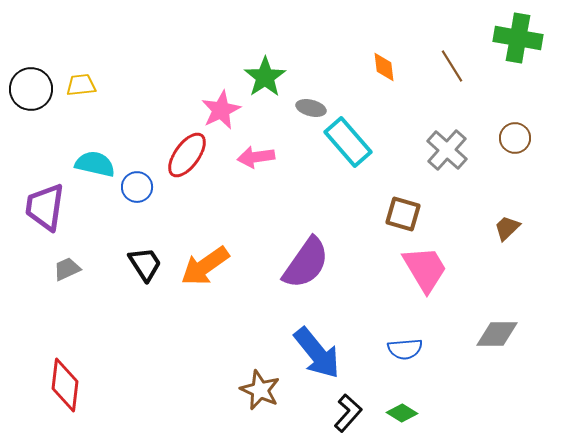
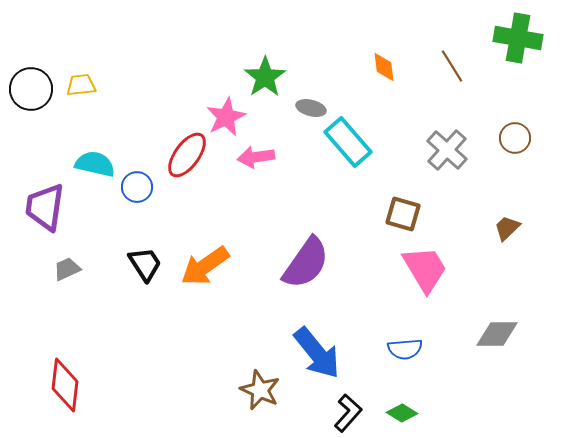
pink star: moved 5 px right, 7 px down
